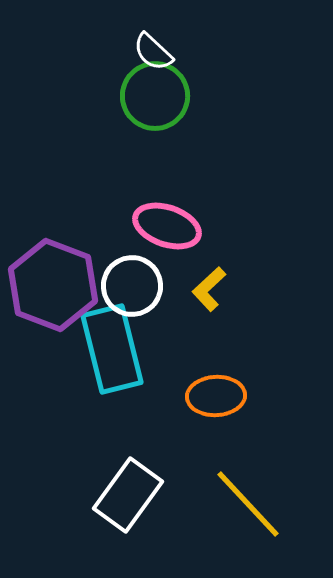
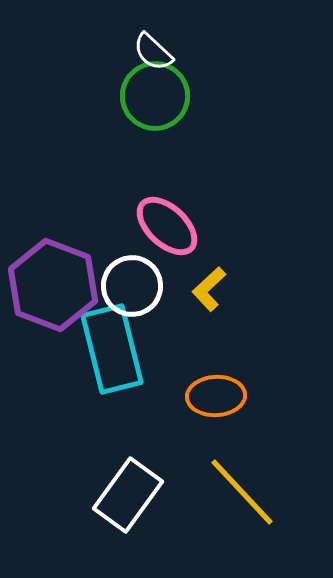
pink ellipse: rotated 24 degrees clockwise
yellow line: moved 6 px left, 12 px up
